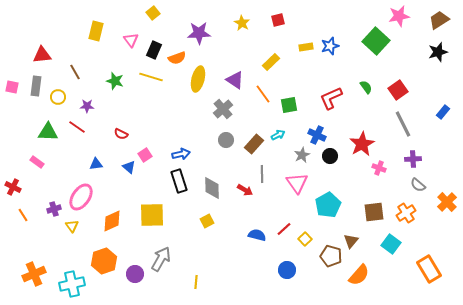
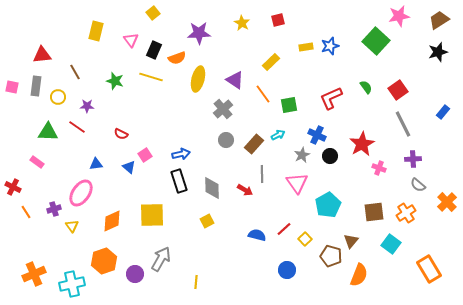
pink ellipse at (81, 197): moved 4 px up
orange line at (23, 215): moved 3 px right, 3 px up
orange semicircle at (359, 275): rotated 20 degrees counterclockwise
